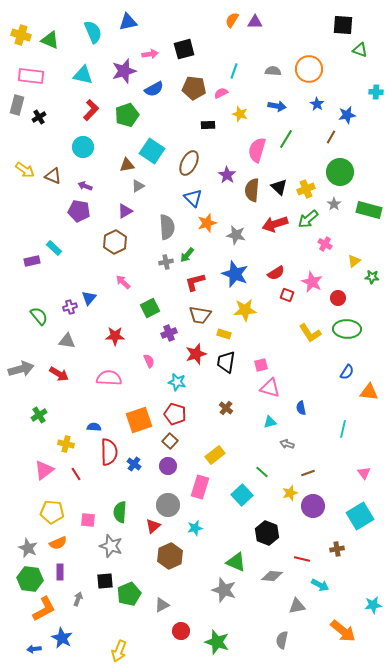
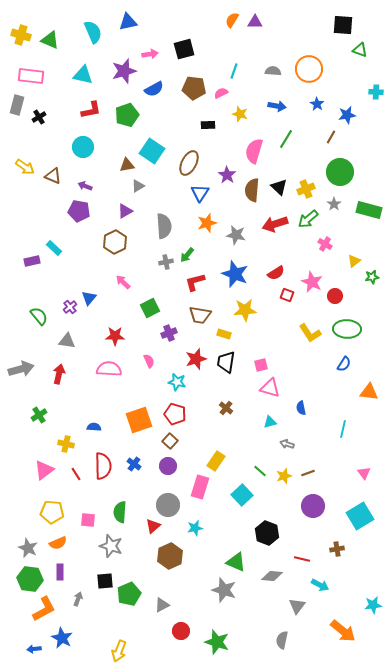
red L-shape at (91, 110): rotated 35 degrees clockwise
pink semicircle at (257, 150): moved 3 px left, 1 px down
yellow arrow at (25, 170): moved 3 px up
blue triangle at (193, 198): moved 7 px right, 5 px up; rotated 18 degrees clockwise
gray semicircle at (167, 227): moved 3 px left, 1 px up
green star at (372, 277): rotated 16 degrees counterclockwise
red circle at (338, 298): moved 3 px left, 2 px up
purple cross at (70, 307): rotated 24 degrees counterclockwise
red star at (196, 354): moved 5 px down
blue semicircle at (347, 372): moved 3 px left, 8 px up
red arrow at (59, 374): rotated 108 degrees counterclockwise
pink semicircle at (109, 378): moved 9 px up
red semicircle at (109, 452): moved 6 px left, 14 px down
yellow rectangle at (215, 455): moved 1 px right, 6 px down; rotated 18 degrees counterclockwise
green line at (262, 472): moved 2 px left, 1 px up
yellow star at (290, 493): moved 6 px left, 17 px up
gray triangle at (297, 606): rotated 42 degrees counterclockwise
